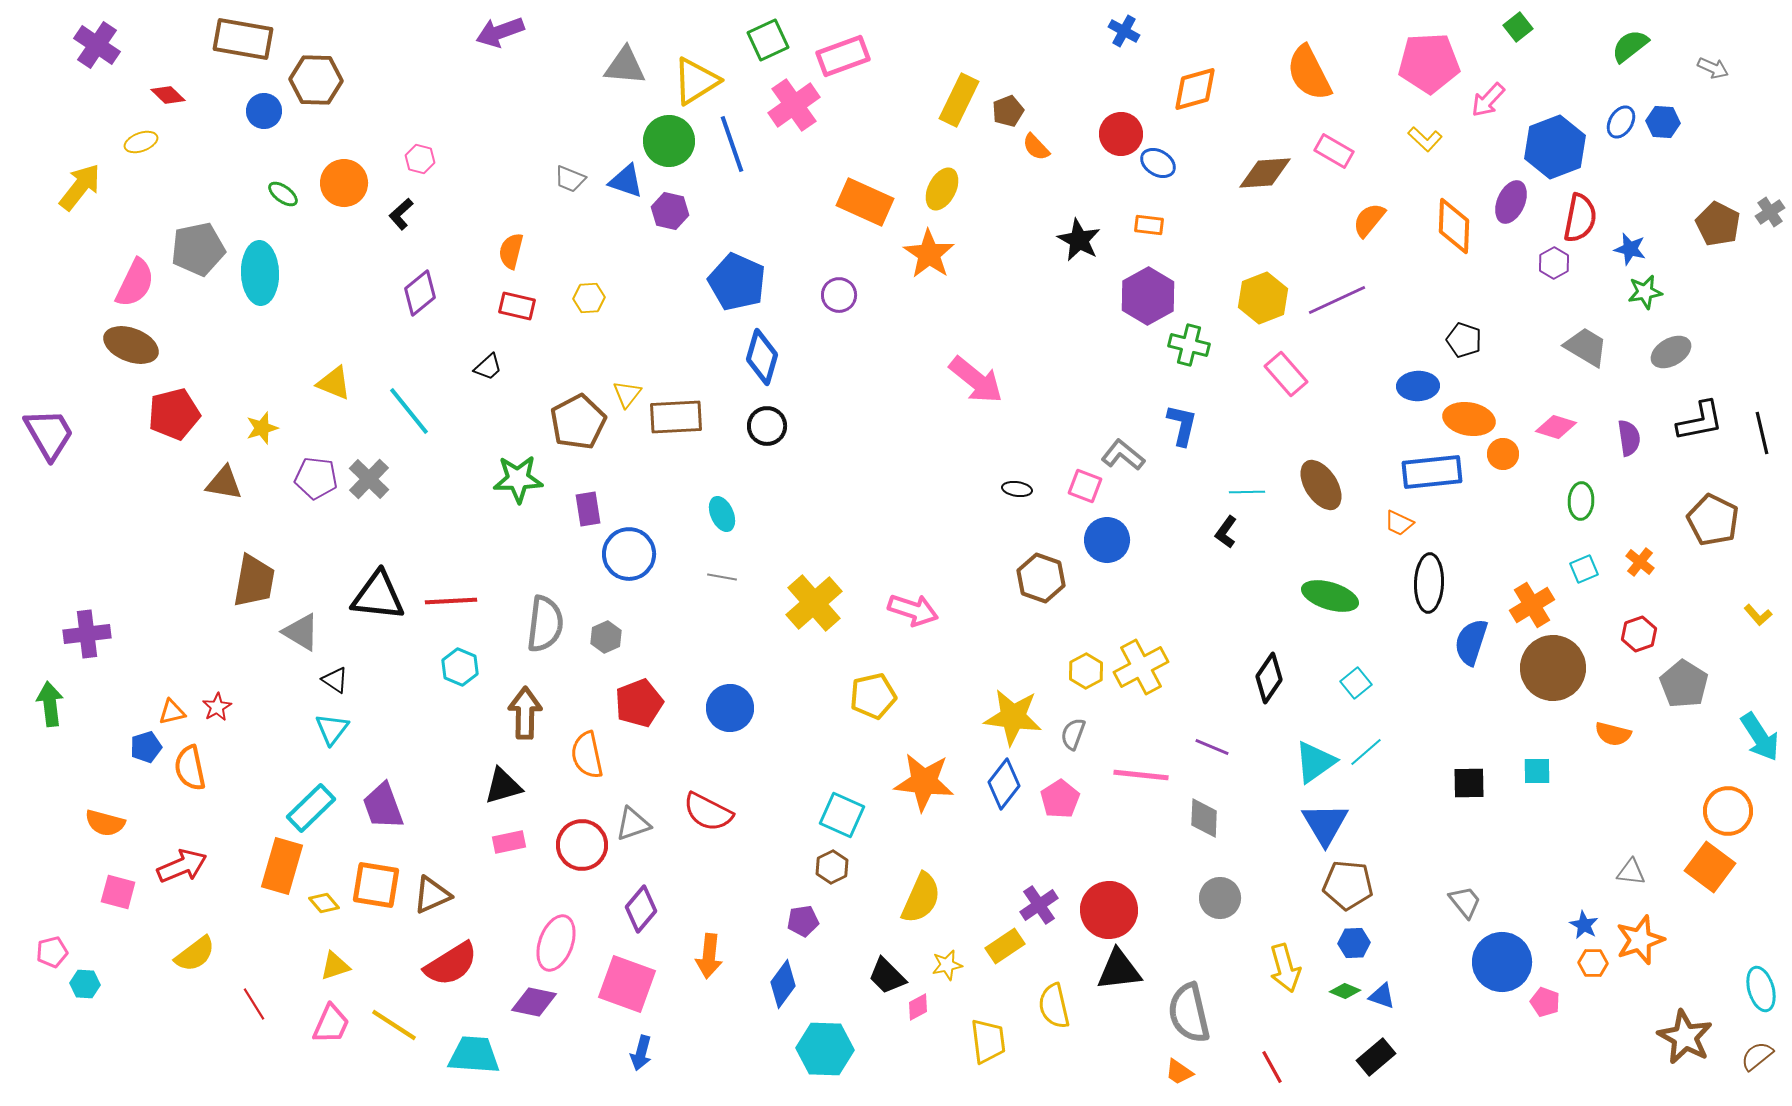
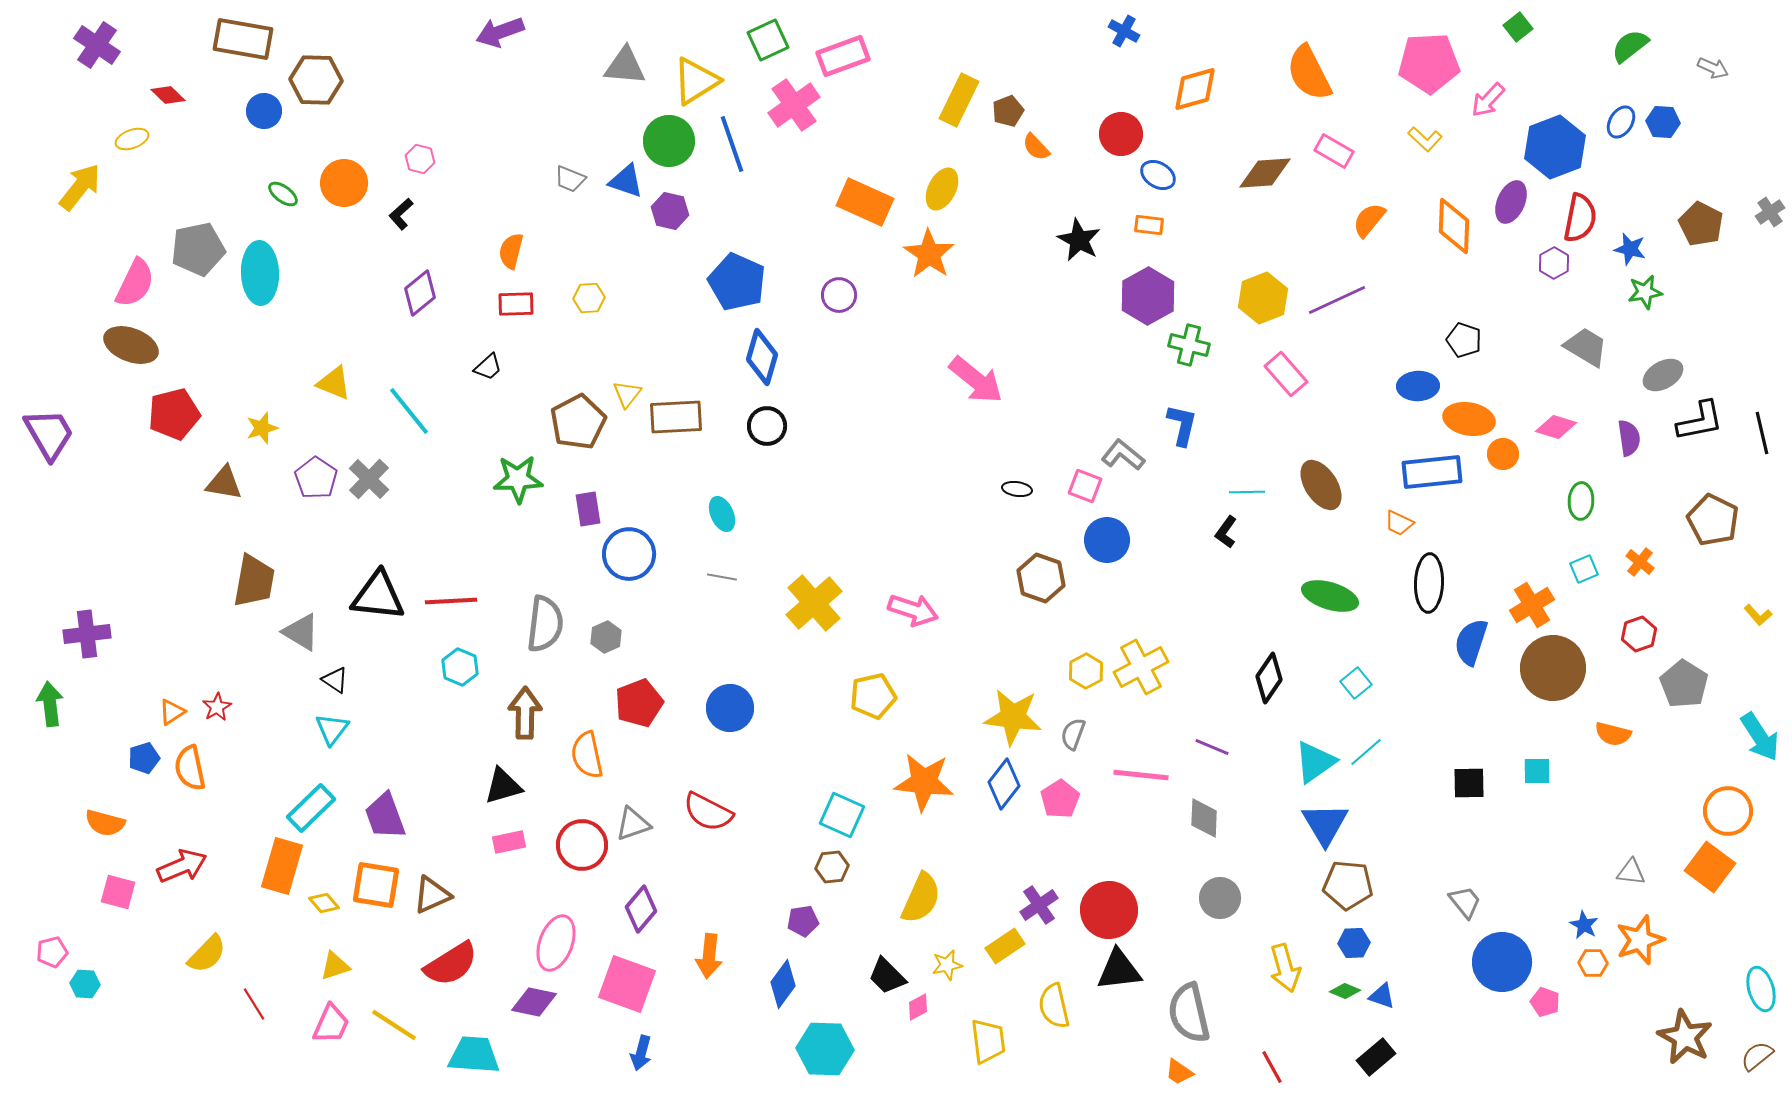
yellow ellipse at (141, 142): moved 9 px left, 3 px up
blue ellipse at (1158, 163): moved 12 px down
brown pentagon at (1718, 224): moved 17 px left
red rectangle at (517, 306): moved 1 px left, 2 px up; rotated 15 degrees counterclockwise
gray ellipse at (1671, 352): moved 8 px left, 23 px down
purple pentagon at (316, 478): rotated 27 degrees clockwise
orange triangle at (172, 712): rotated 20 degrees counterclockwise
blue pentagon at (146, 747): moved 2 px left, 11 px down
purple trapezoid at (383, 806): moved 2 px right, 10 px down
brown hexagon at (832, 867): rotated 20 degrees clockwise
yellow semicircle at (195, 954): moved 12 px right; rotated 9 degrees counterclockwise
